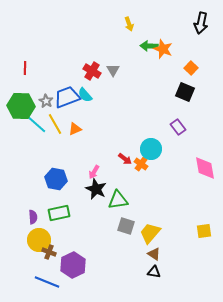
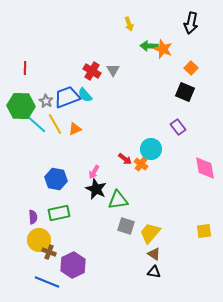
black arrow: moved 10 px left
